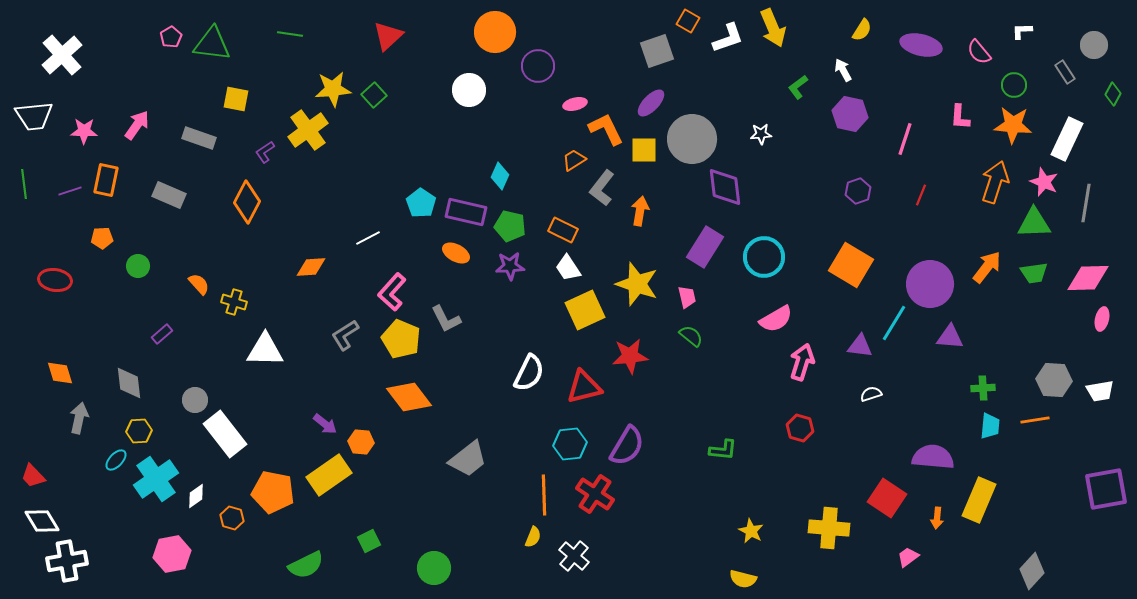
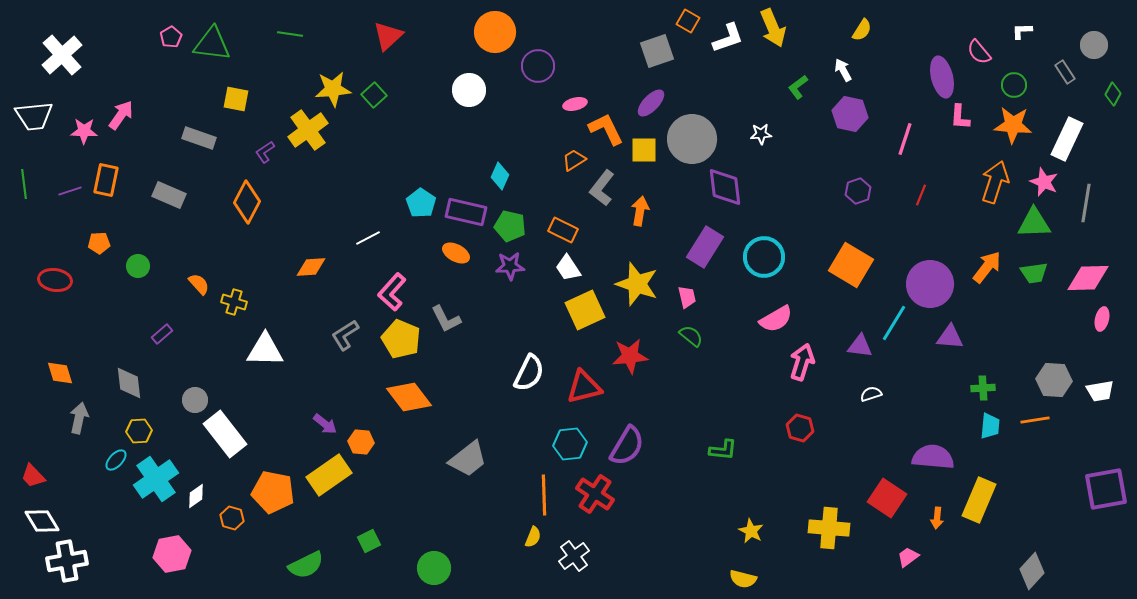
purple ellipse at (921, 45): moved 21 px right, 32 px down; rotated 63 degrees clockwise
pink arrow at (137, 125): moved 16 px left, 10 px up
orange pentagon at (102, 238): moved 3 px left, 5 px down
white cross at (574, 556): rotated 12 degrees clockwise
